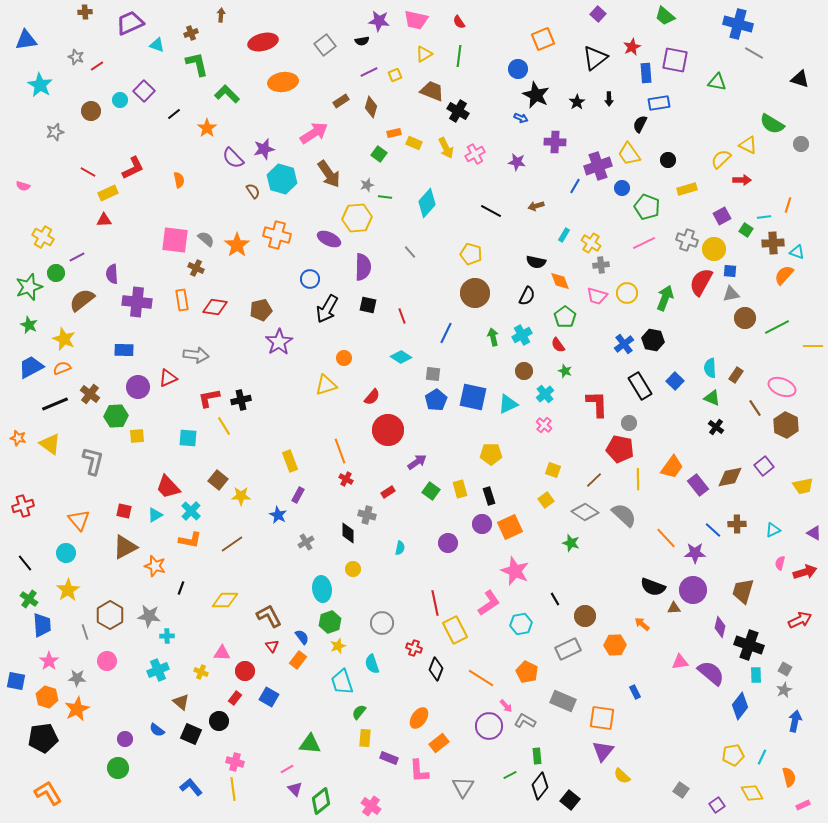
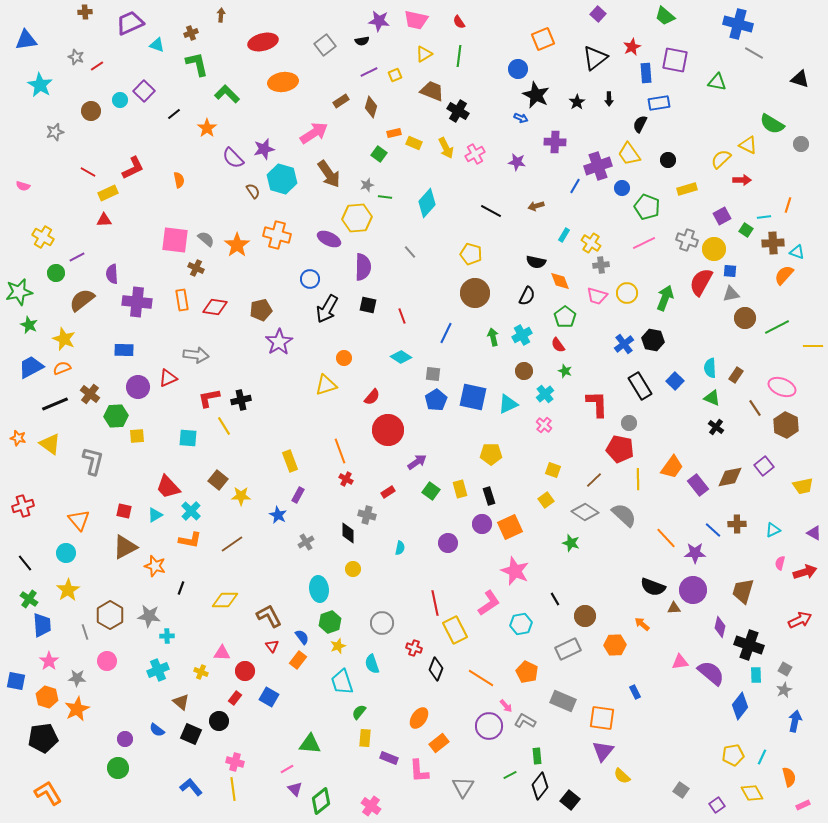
green star at (29, 287): moved 10 px left, 5 px down; rotated 8 degrees clockwise
cyan ellipse at (322, 589): moved 3 px left
